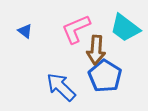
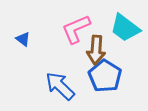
blue triangle: moved 2 px left, 8 px down
blue arrow: moved 1 px left, 1 px up
